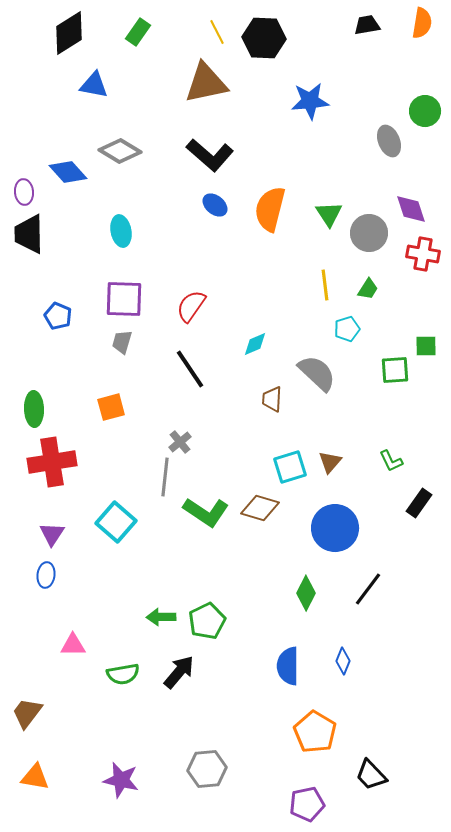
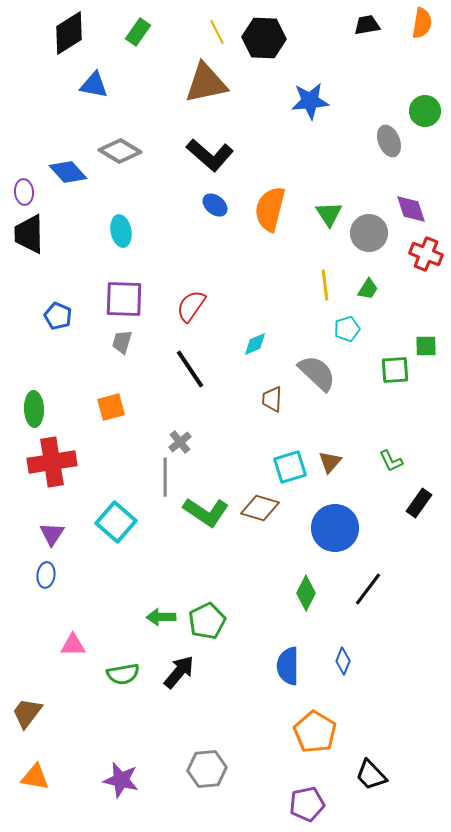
red cross at (423, 254): moved 3 px right; rotated 12 degrees clockwise
gray line at (165, 477): rotated 6 degrees counterclockwise
